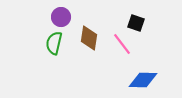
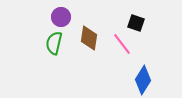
blue diamond: rotated 60 degrees counterclockwise
